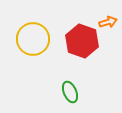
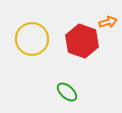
yellow circle: moved 1 px left
green ellipse: moved 3 px left; rotated 25 degrees counterclockwise
